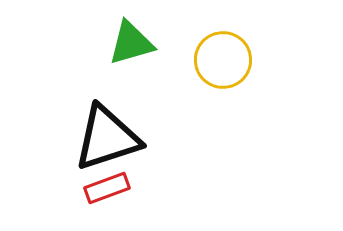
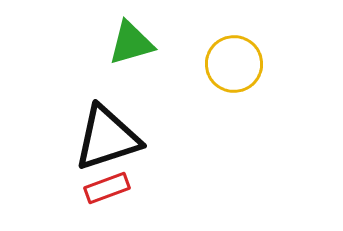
yellow circle: moved 11 px right, 4 px down
